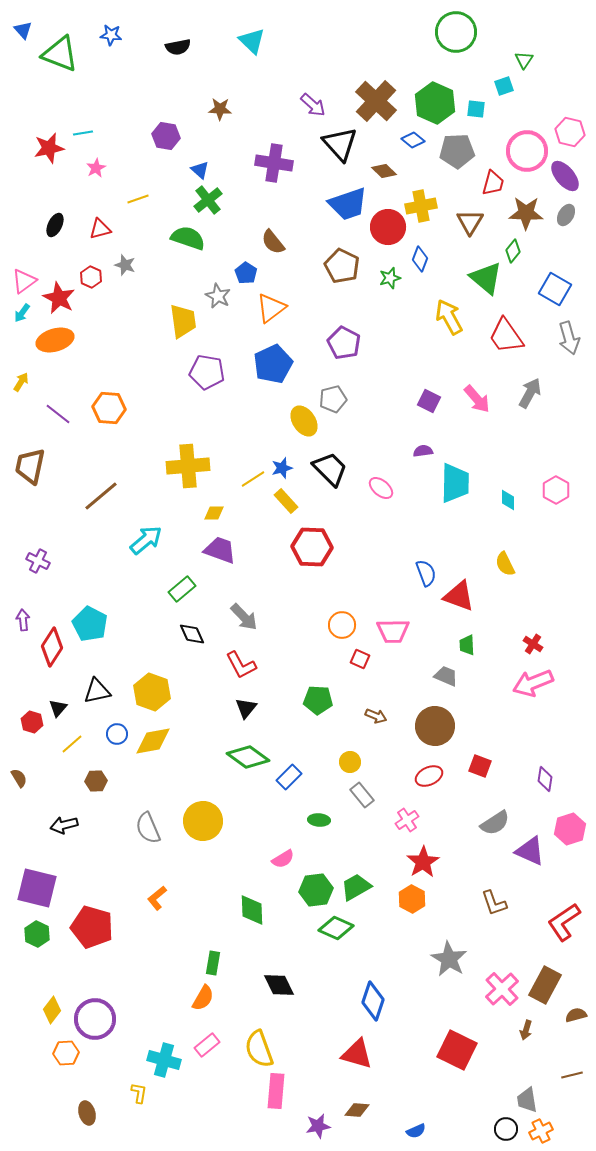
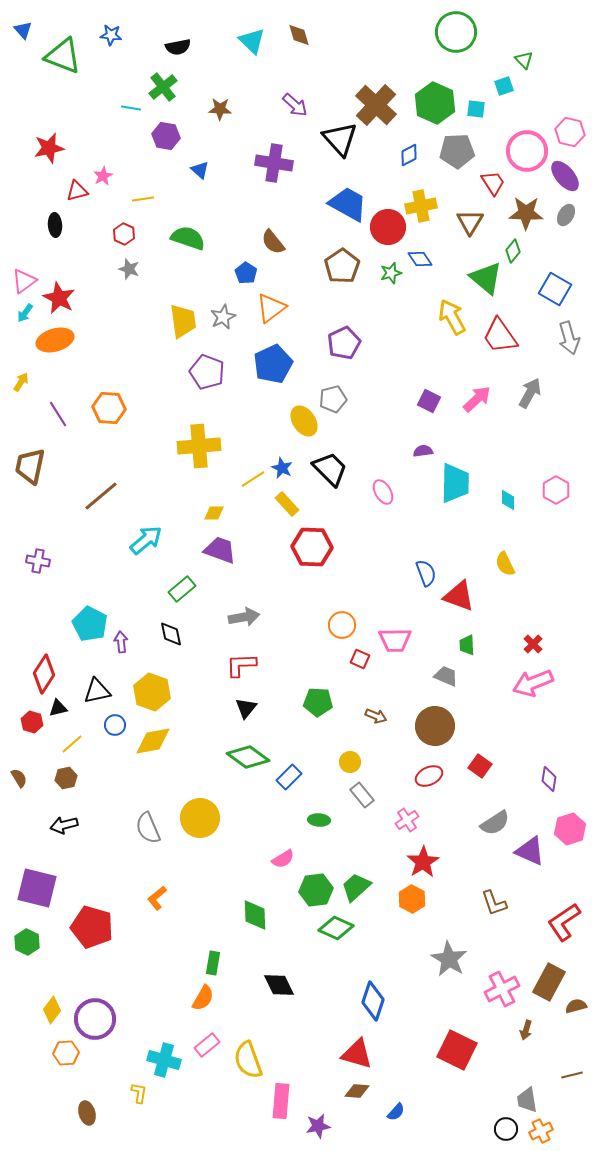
green triangle at (60, 54): moved 3 px right, 2 px down
green triangle at (524, 60): rotated 18 degrees counterclockwise
brown cross at (376, 101): moved 4 px down
purple arrow at (313, 105): moved 18 px left
cyan line at (83, 133): moved 48 px right, 25 px up; rotated 18 degrees clockwise
blue diamond at (413, 140): moved 4 px left, 15 px down; rotated 65 degrees counterclockwise
black triangle at (340, 144): moved 5 px up
pink star at (96, 168): moved 7 px right, 8 px down
brown diamond at (384, 171): moved 85 px left, 136 px up; rotated 30 degrees clockwise
red trapezoid at (493, 183): rotated 48 degrees counterclockwise
yellow line at (138, 199): moved 5 px right; rotated 10 degrees clockwise
green cross at (208, 200): moved 45 px left, 113 px up
blue trapezoid at (348, 204): rotated 132 degrees counterclockwise
black ellipse at (55, 225): rotated 30 degrees counterclockwise
red triangle at (100, 229): moved 23 px left, 38 px up
blue diamond at (420, 259): rotated 55 degrees counterclockwise
gray star at (125, 265): moved 4 px right, 4 px down
brown pentagon at (342, 266): rotated 12 degrees clockwise
red hexagon at (91, 277): moved 33 px right, 43 px up
green star at (390, 278): moved 1 px right, 5 px up
gray star at (218, 296): moved 5 px right, 21 px down; rotated 20 degrees clockwise
cyan arrow at (22, 313): moved 3 px right
yellow arrow at (449, 317): moved 3 px right
red trapezoid at (506, 336): moved 6 px left
purple pentagon at (344, 343): rotated 20 degrees clockwise
purple pentagon at (207, 372): rotated 12 degrees clockwise
pink arrow at (477, 399): rotated 92 degrees counterclockwise
purple line at (58, 414): rotated 20 degrees clockwise
yellow cross at (188, 466): moved 11 px right, 20 px up
blue star at (282, 468): rotated 30 degrees counterclockwise
pink ellipse at (381, 488): moved 2 px right, 4 px down; rotated 20 degrees clockwise
yellow rectangle at (286, 501): moved 1 px right, 3 px down
purple cross at (38, 561): rotated 15 degrees counterclockwise
gray arrow at (244, 617): rotated 56 degrees counterclockwise
purple arrow at (23, 620): moved 98 px right, 22 px down
pink trapezoid at (393, 631): moved 2 px right, 9 px down
black diamond at (192, 634): moved 21 px left; rotated 12 degrees clockwise
red cross at (533, 644): rotated 12 degrees clockwise
red diamond at (52, 647): moved 8 px left, 27 px down
red L-shape at (241, 665): rotated 116 degrees clockwise
green pentagon at (318, 700): moved 2 px down
black triangle at (58, 708): rotated 36 degrees clockwise
blue circle at (117, 734): moved 2 px left, 9 px up
red square at (480, 766): rotated 15 degrees clockwise
purple diamond at (545, 779): moved 4 px right
brown hexagon at (96, 781): moved 30 px left, 3 px up; rotated 10 degrees counterclockwise
yellow circle at (203, 821): moved 3 px left, 3 px up
green trapezoid at (356, 887): rotated 12 degrees counterclockwise
green diamond at (252, 910): moved 3 px right, 5 px down
green hexagon at (37, 934): moved 10 px left, 8 px down
brown rectangle at (545, 985): moved 4 px right, 3 px up
pink cross at (502, 989): rotated 16 degrees clockwise
brown semicircle at (576, 1015): moved 9 px up
yellow semicircle at (259, 1049): moved 11 px left, 11 px down
pink rectangle at (276, 1091): moved 5 px right, 10 px down
brown diamond at (357, 1110): moved 19 px up
blue semicircle at (416, 1131): moved 20 px left, 19 px up; rotated 24 degrees counterclockwise
